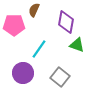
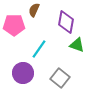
gray square: moved 1 px down
